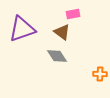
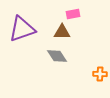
brown triangle: rotated 36 degrees counterclockwise
